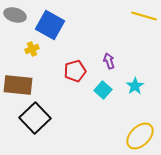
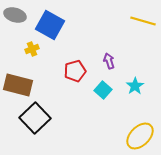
yellow line: moved 1 px left, 5 px down
brown rectangle: rotated 8 degrees clockwise
